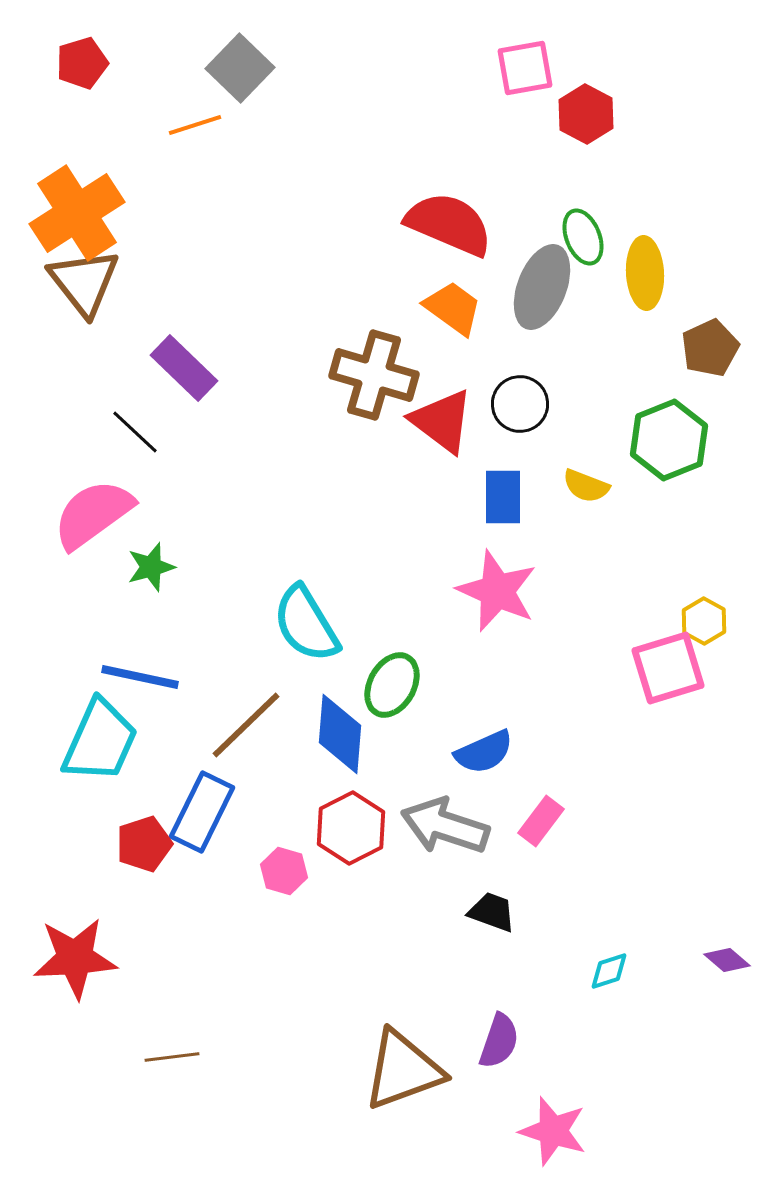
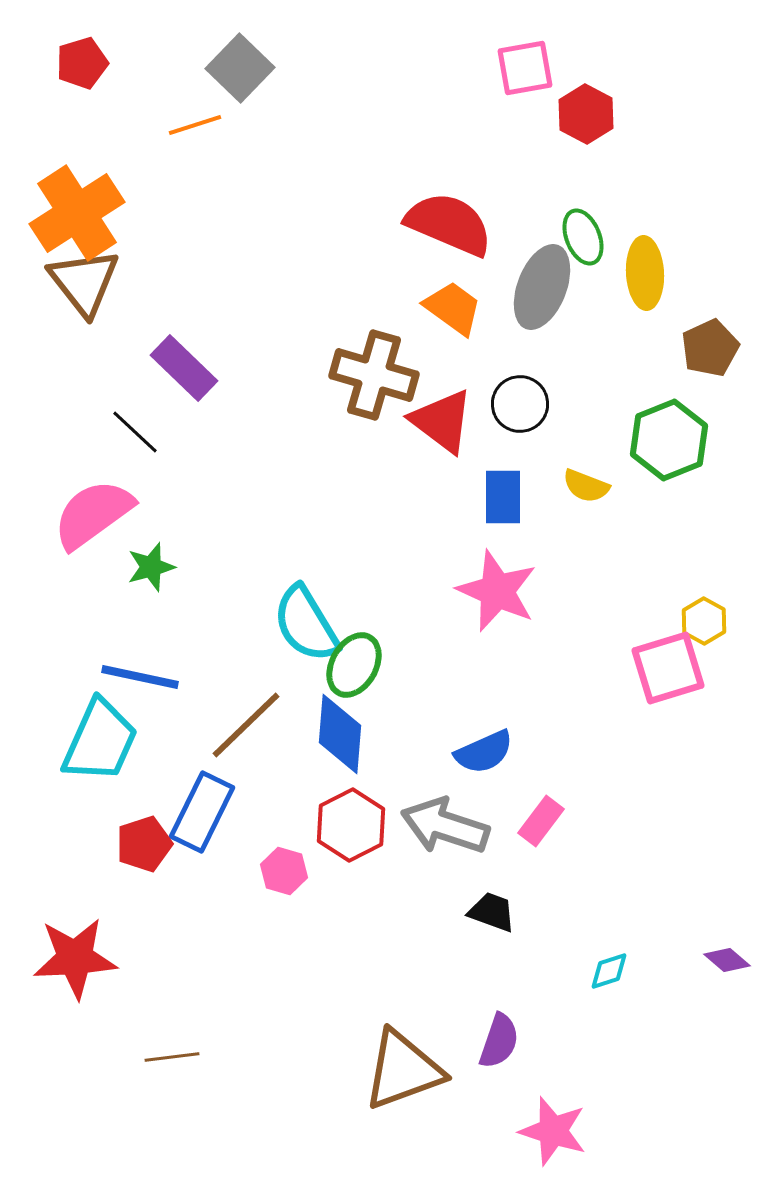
green ellipse at (392, 685): moved 38 px left, 20 px up
red hexagon at (351, 828): moved 3 px up
